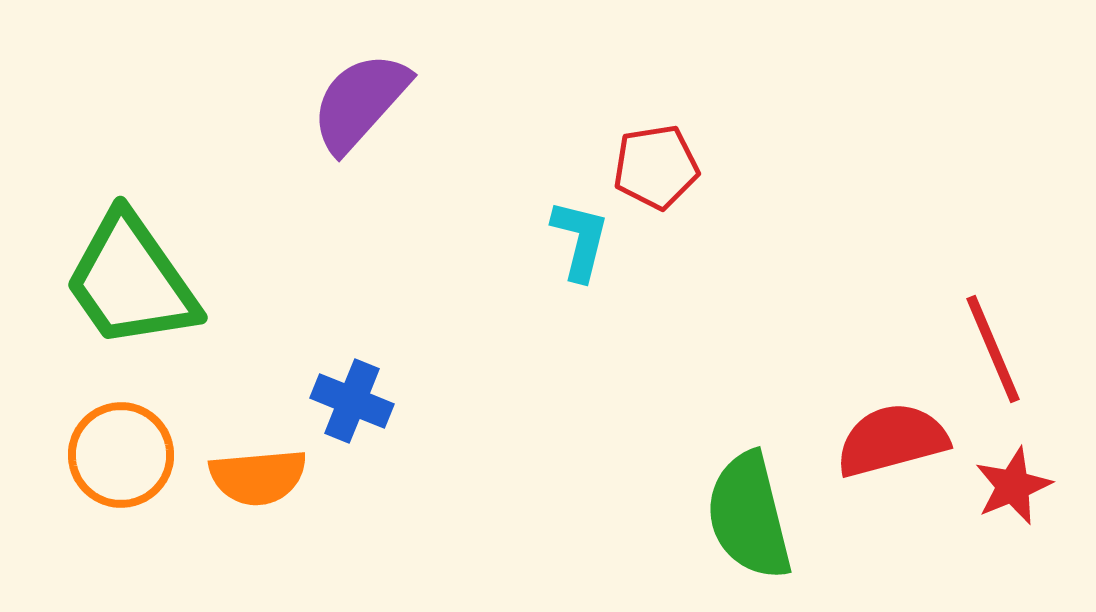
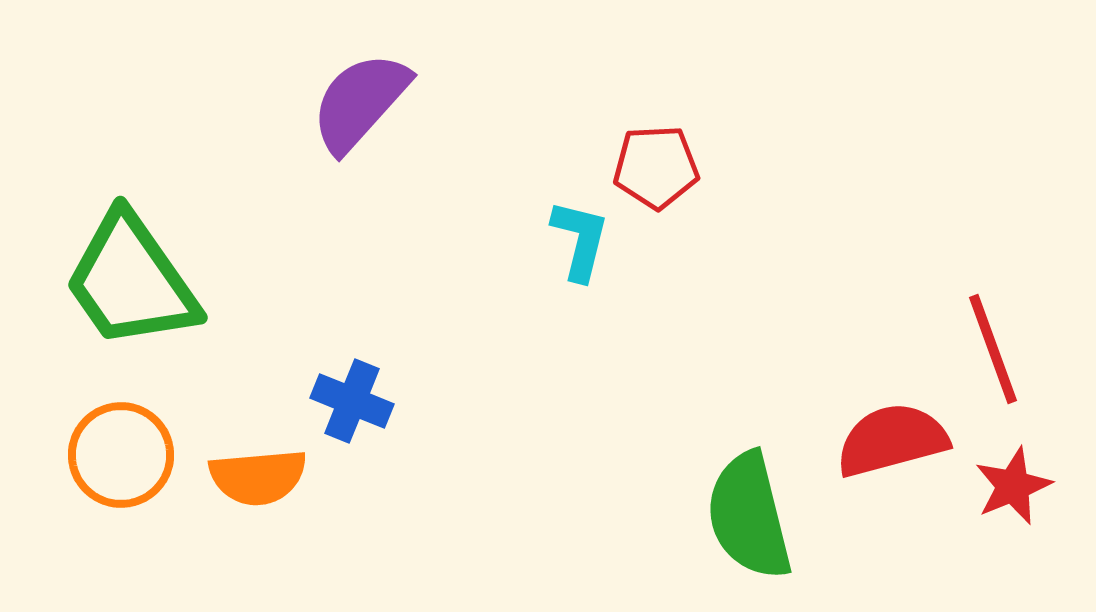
red pentagon: rotated 6 degrees clockwise
red line: rotated 3 degrees clockwise
